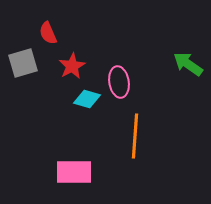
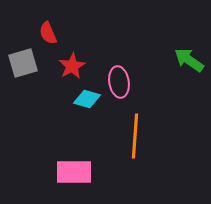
green arrow: moved 1 px right, 4 px up
